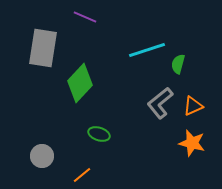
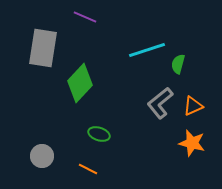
orange line: moved 6 px right, 6 px up; rotated 66 degrees clockwise
